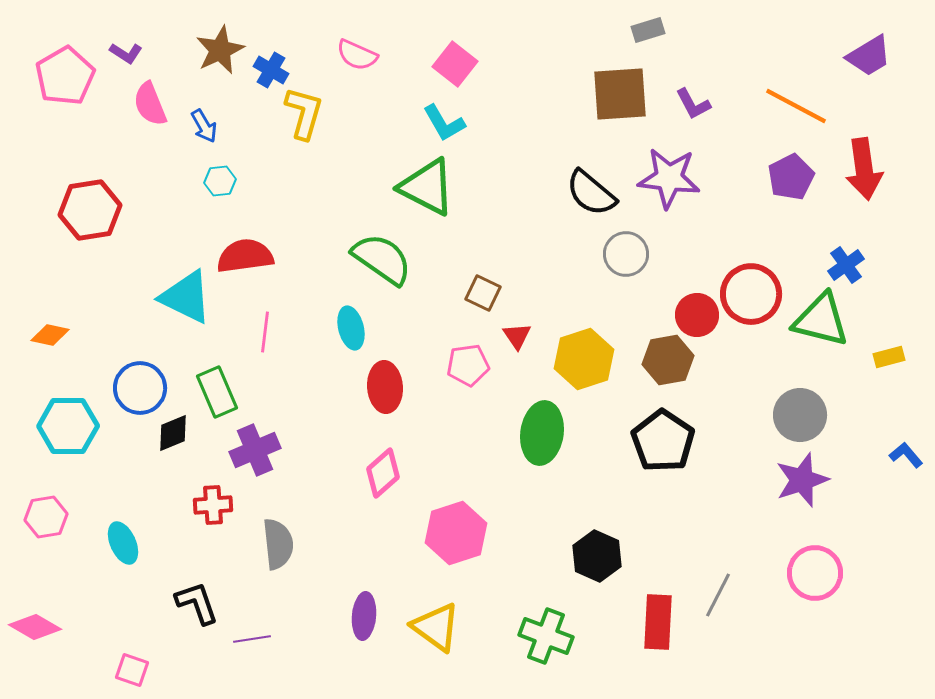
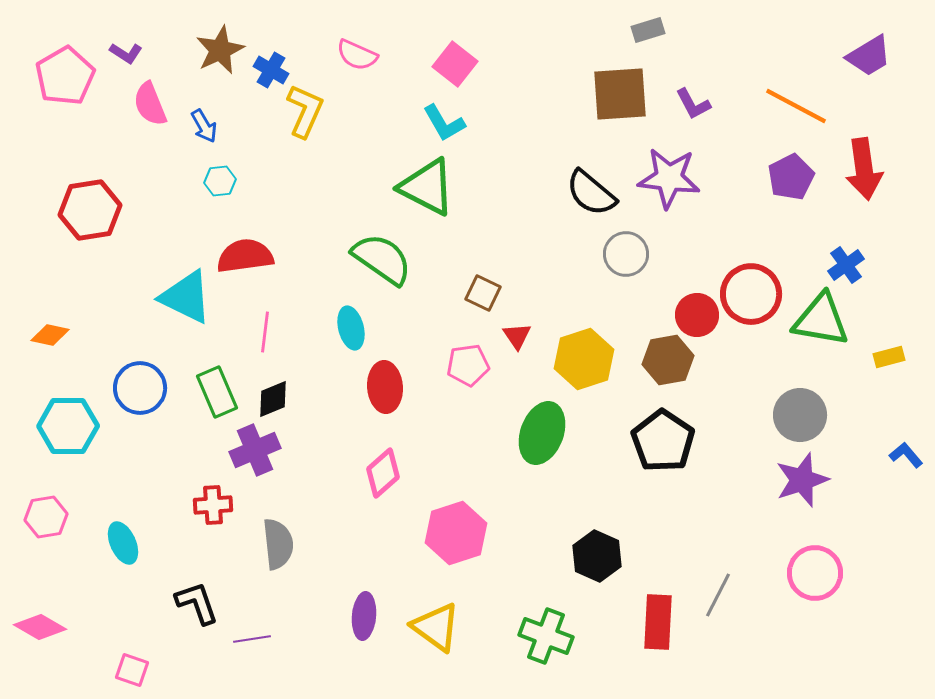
yellow L-shape at (304, 113): moved 1 px right, 2 px up; rotated 8 degrees clockwise
green triangle at (821, 320): rotated 4 degrees counterclockwise
black diamond at (173, 433): moved 100 px right, 34 px up
green ellipse at (542, 433): rotated 12 degrees clockwise
pink diamond at (35, 627): moved 5 px right
